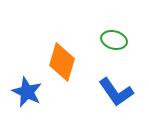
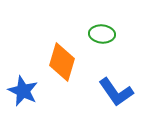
green ellipse: moved 12 px left, 6 px up; rotated 10 degrees counterclockwise
blue star: moved 4 px left, 1 px up
